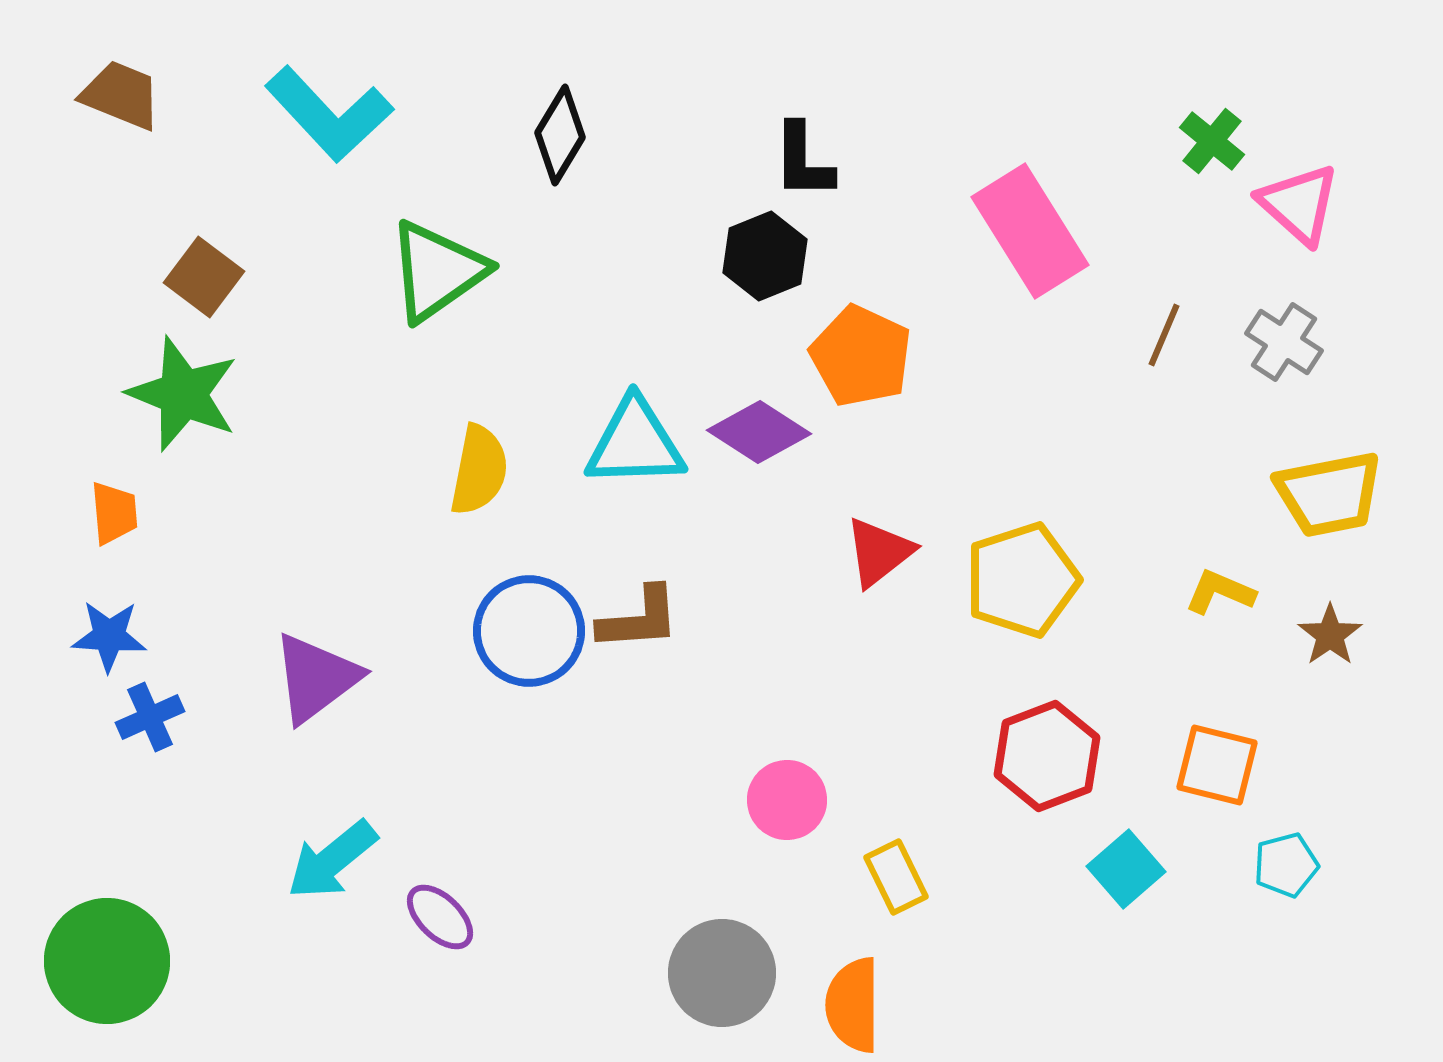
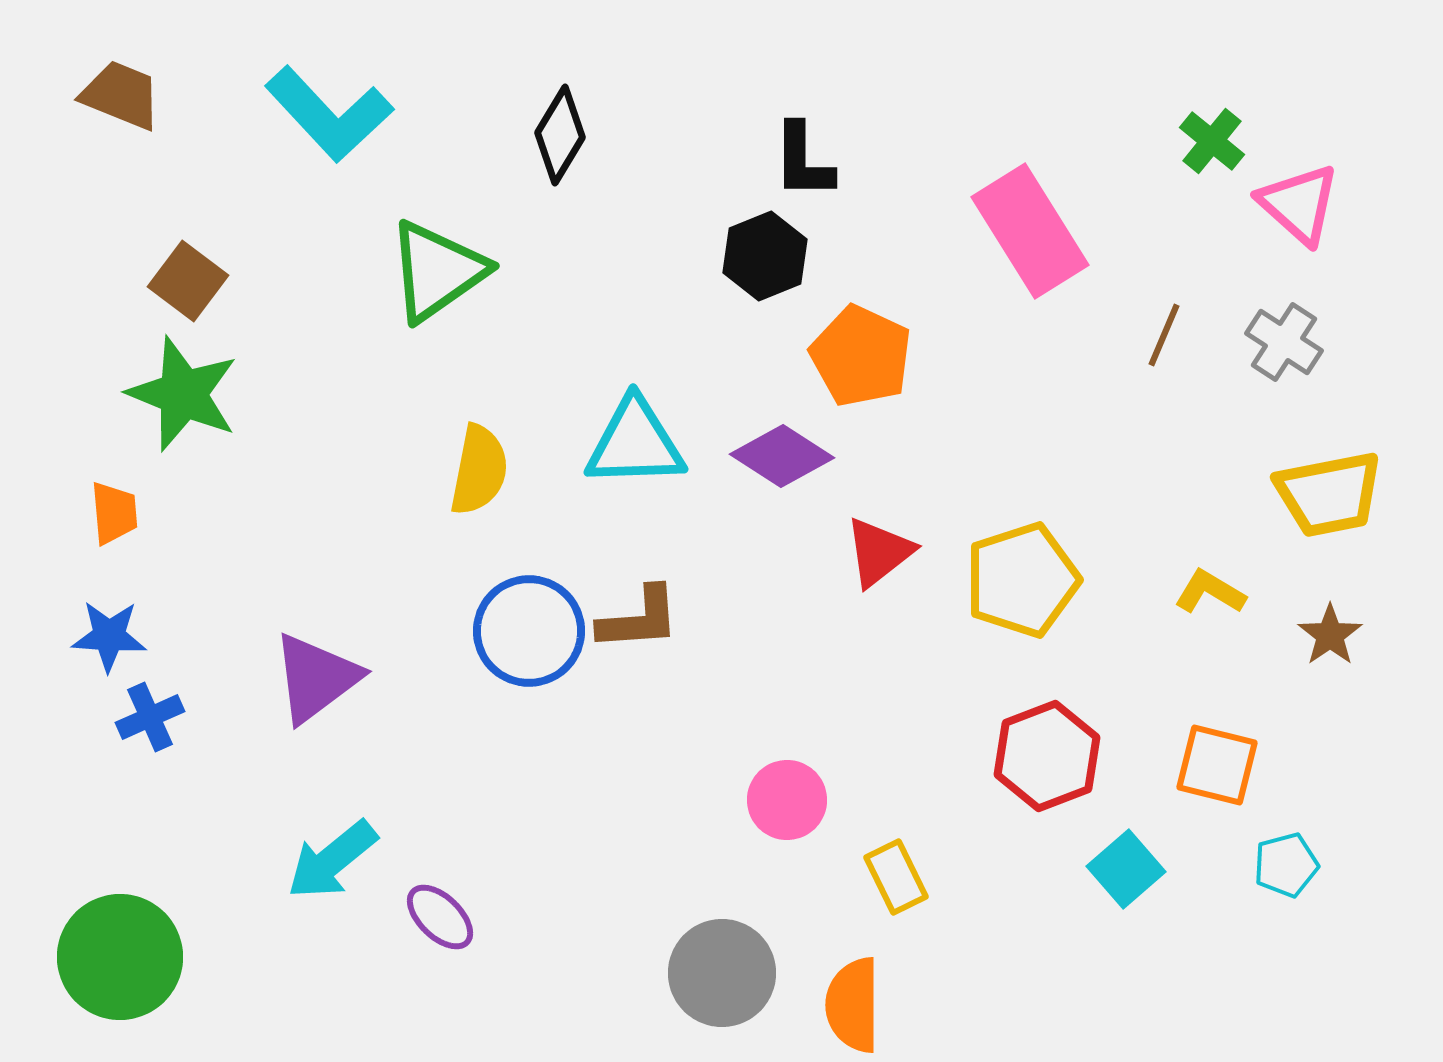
brown square: moved 16 px left, 4 px down
purple diamond: moved 23 px right, 24 px down
yellow L-shape: moved 10 px left; rotated 8 degrees clockwise
green circle: moved 13 px right, 4 px up
